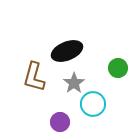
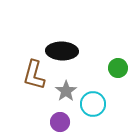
black ellipse: moved 5 px left; rotated 24 degrees clockwise
brown L-shape: moved 2 px up
gray star: moved 8 px left, 8 px down
